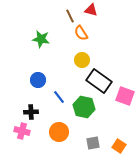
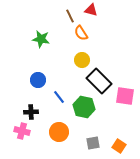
black rectangle: rotated 10 degrees clockwise
pink square: rotated 12 degrees counterclockwise
